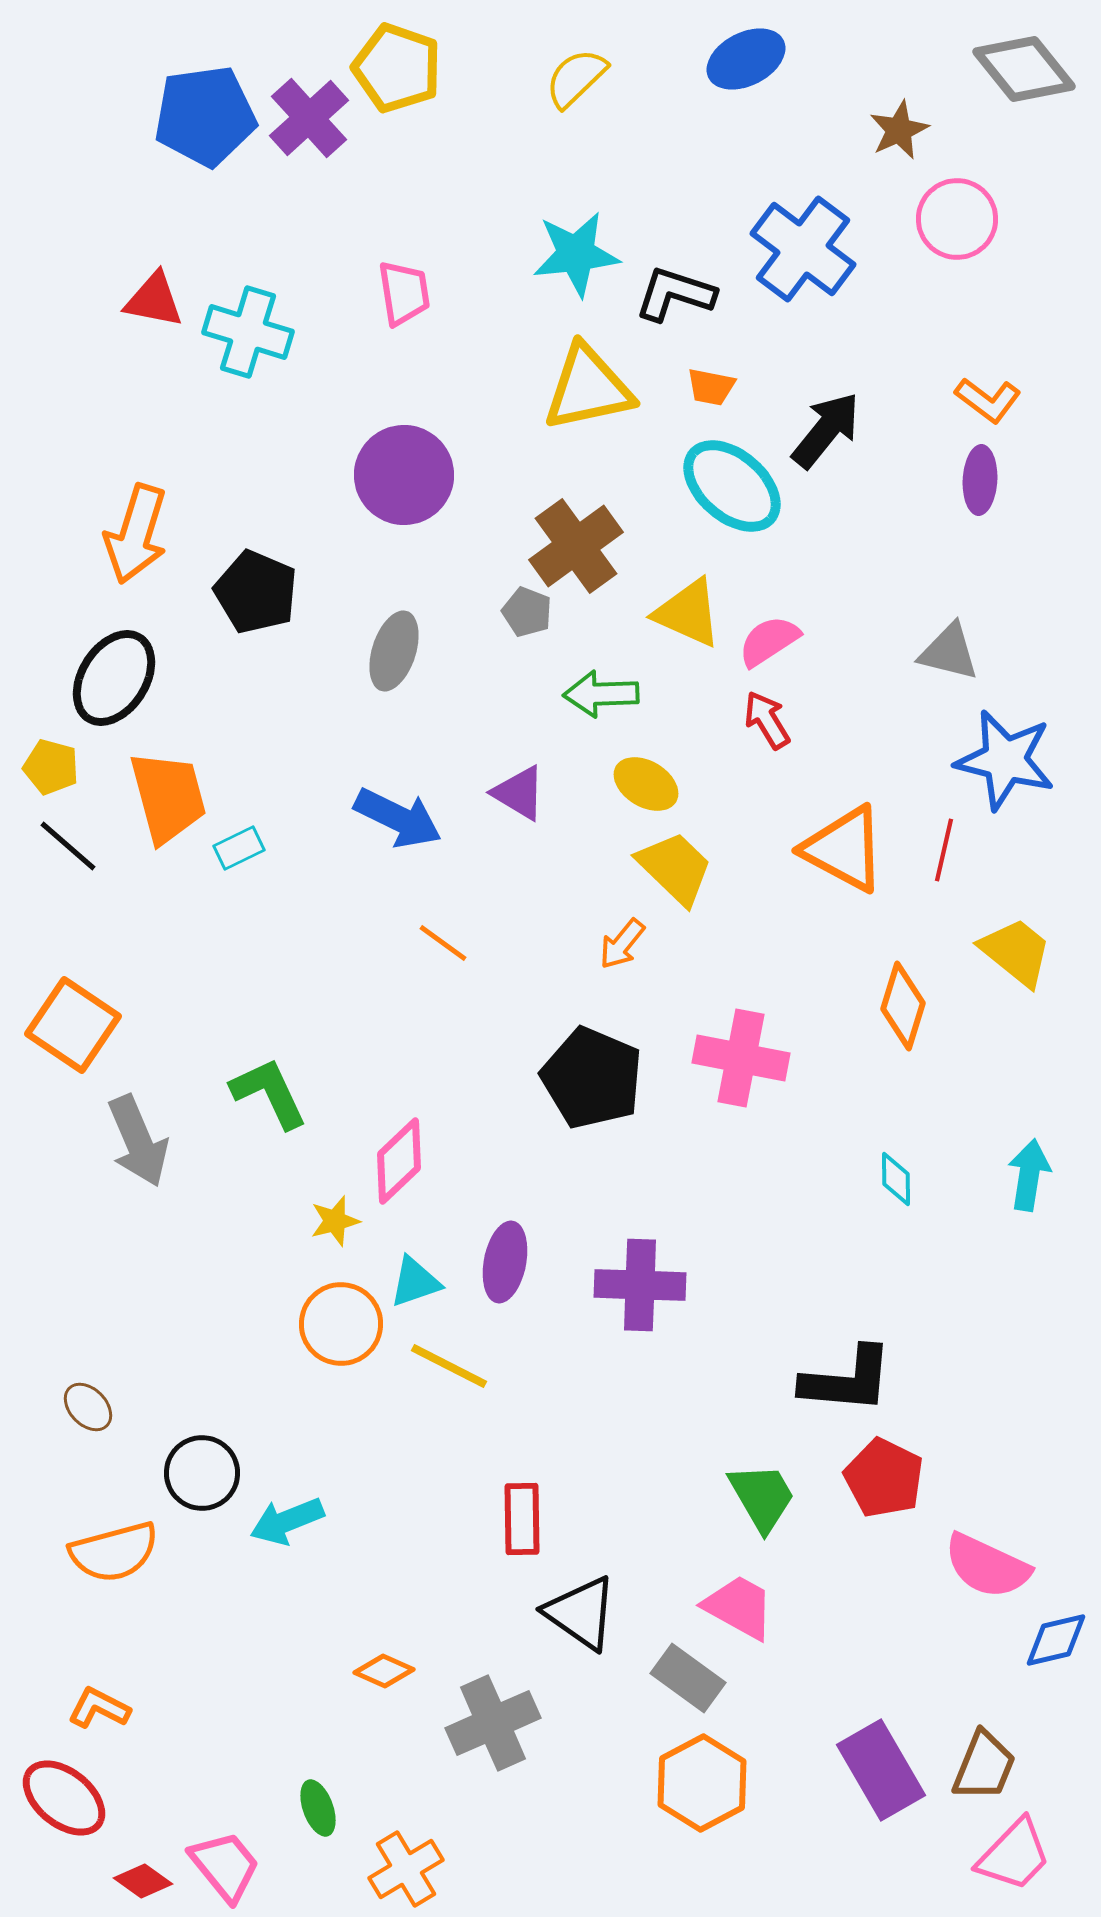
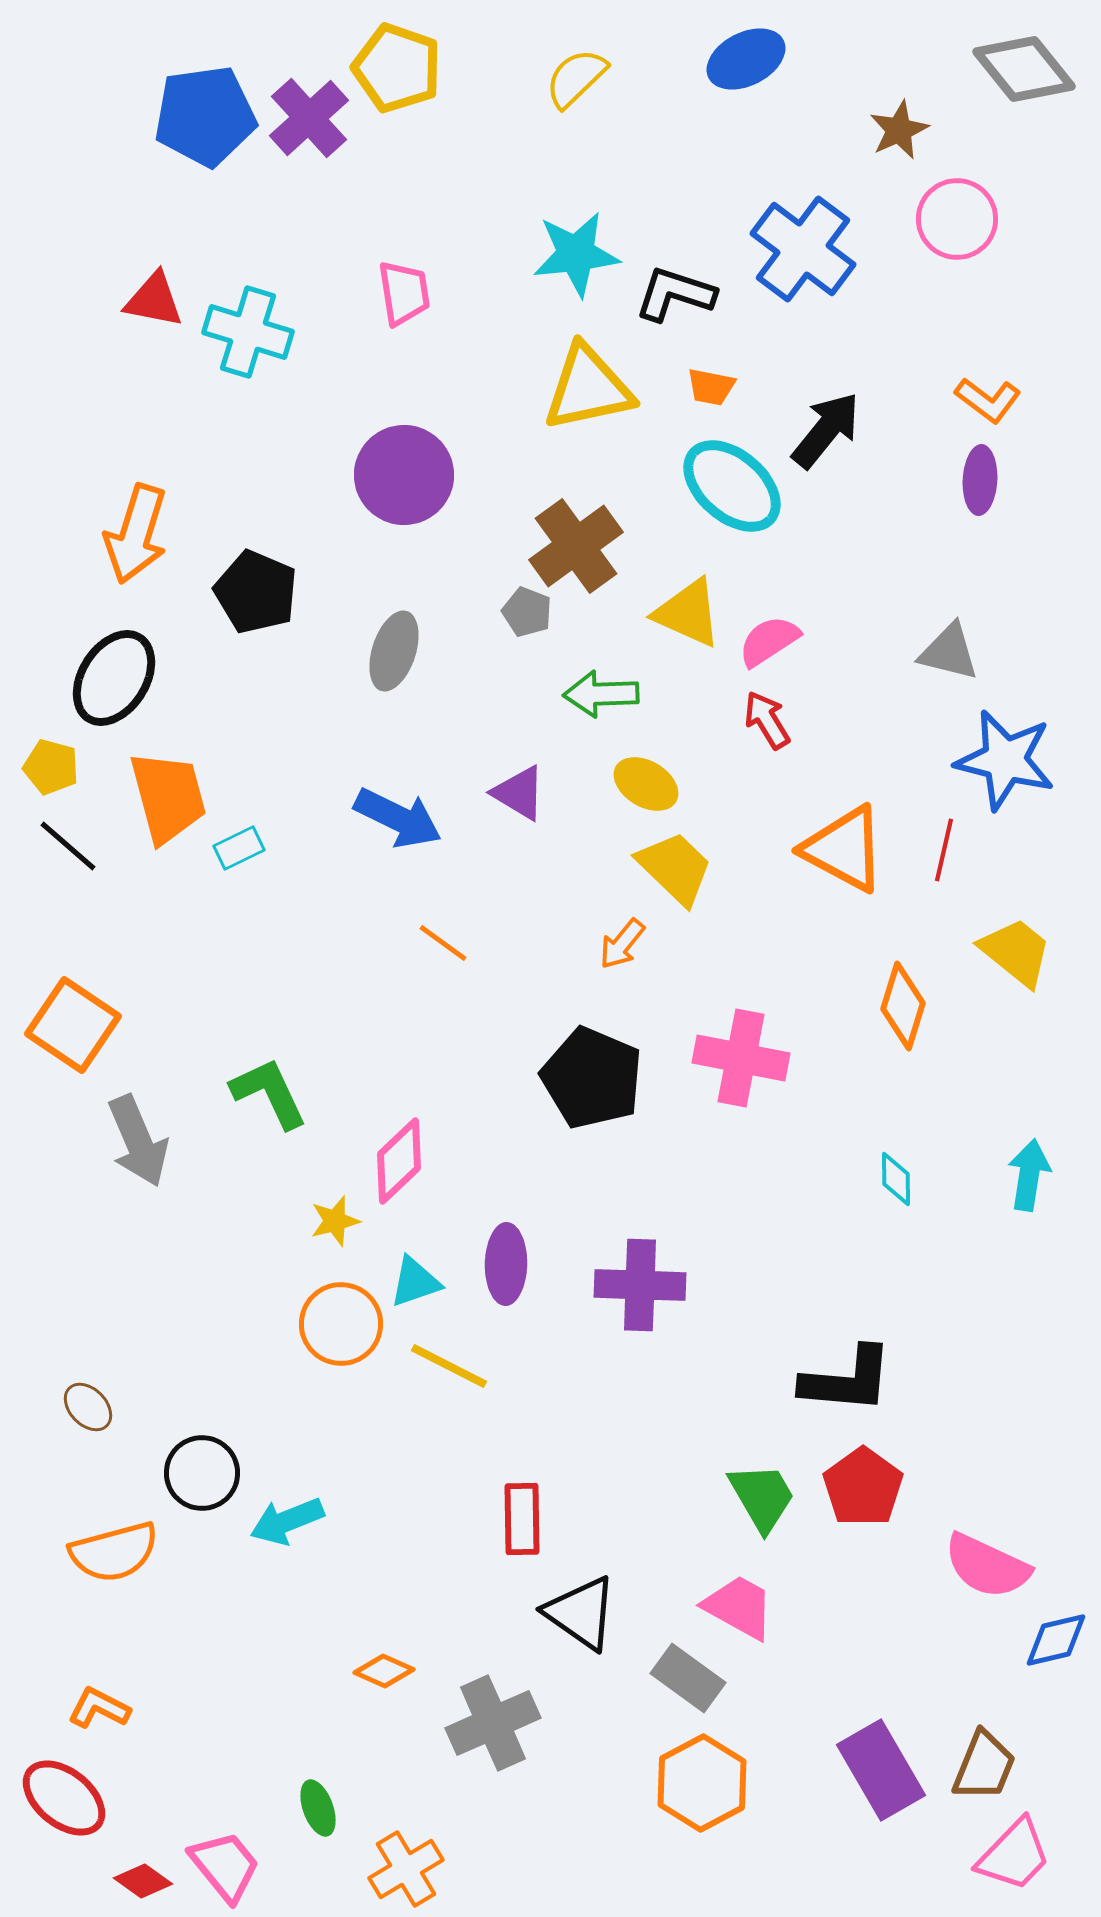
purple ellipse at (505, 1262): moved 1 px right, 2 px down; rotated 10 degrees counterclockwise
red pentagon at (884, 1478): moved 21 px left, 9 px down; rotated 10 degrees clockwise
